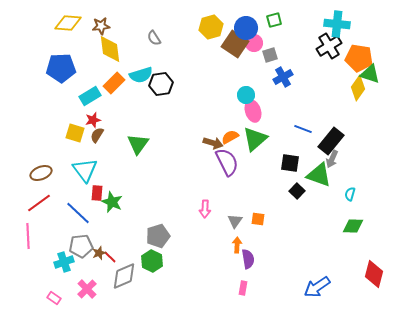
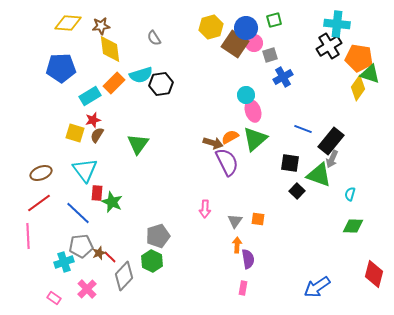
gray diamond at (124, 276): rotated 24 degrees counterclockwise
